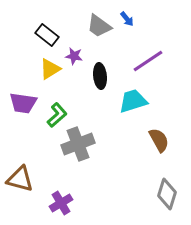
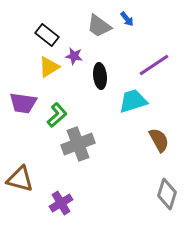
purple line: moved 6 px right, 4 px down
yellow triangle: moved 1 px left, 2 px up
